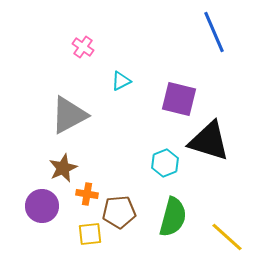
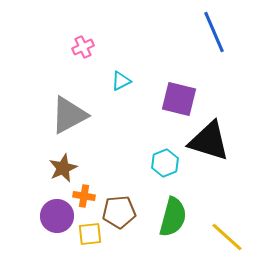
pink cross: rotated 30 degrees clockwise
orange cross: moved 3 px left, 2 px down
purple circle: moved 15 px right, 10 px down
